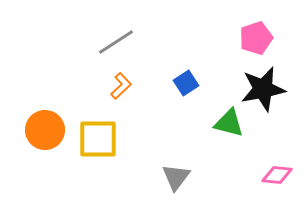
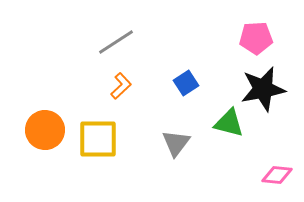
pink pentagon: rotated 16 degrees clockwise
gray triangle: moved 34 px up
